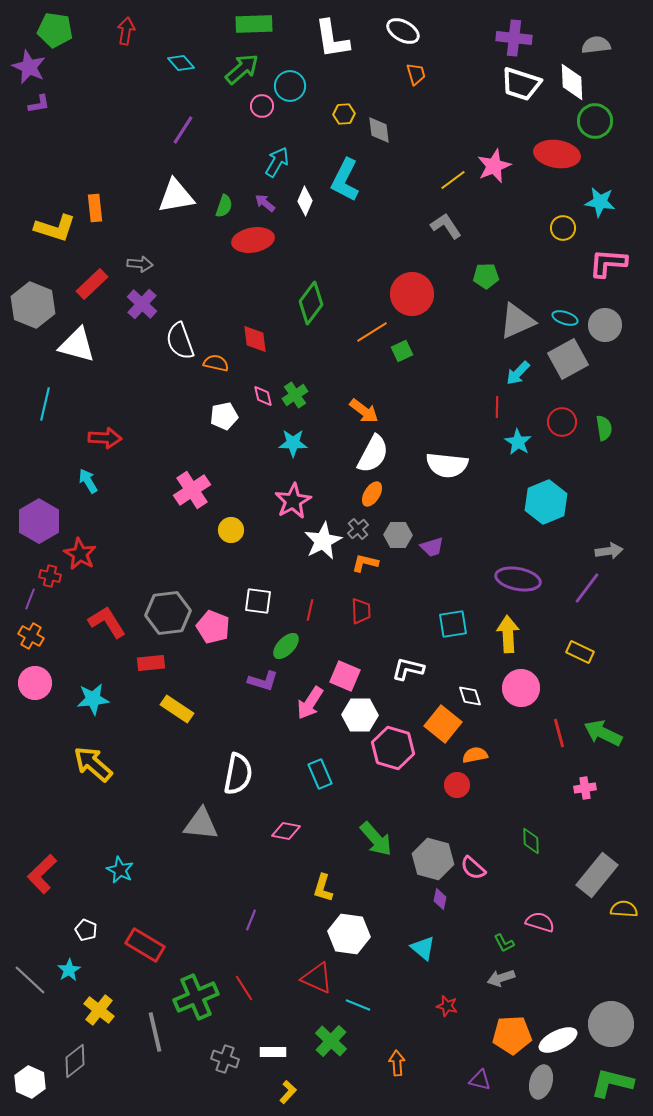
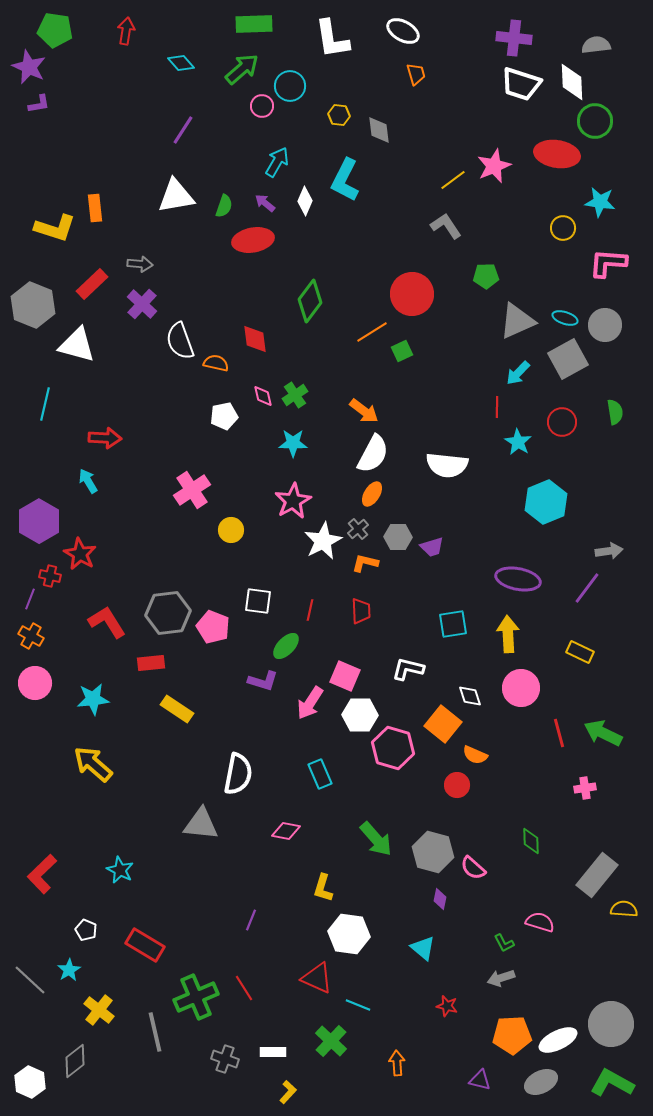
yellow hexagon at (344, 114): moved 5 px left, 1 px down; rotated 10 degrees clockwise
green diamond at (311, 303): moved 1 px left, 2 px up
green semicircle at (604, 428): moved 11 px right, 16 px up
gray hexagon at (398, 535): moved 2 px down
orange semicircle at (475, 755): rotated 145 degrees counterclockwise
gray hexagon at (433, 859): moved 7 px up
gray ellipse at (541, 1082): rotated 48 degrees clockwise
green L-shape at (612, 1083): rotated 15 degrees clockwise
